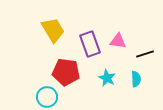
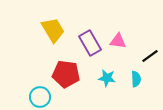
purple rectangle: moved 1 px up; rotated 10 degrees counterclockwise
black line: moved 5 px right, 2 px down; rotated 18 degrees counterclockwise
red pentagon: moved 2 px down
cyan star: rotated 18 degrees counterclockwise
cyan circle: moved 7 px left
